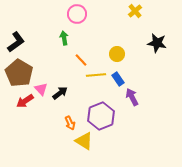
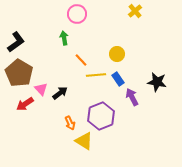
black star: moved 39 px down
red arrow: moved 3 px down
